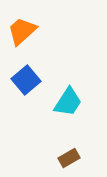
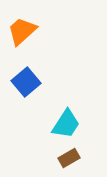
blue square: moved 2 px down
cyan trapezoid: moved 2 px left, 22 px down
